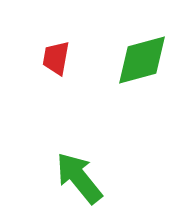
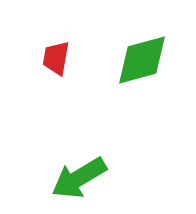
green arrow: rotated 82 degrees counterclockwise
